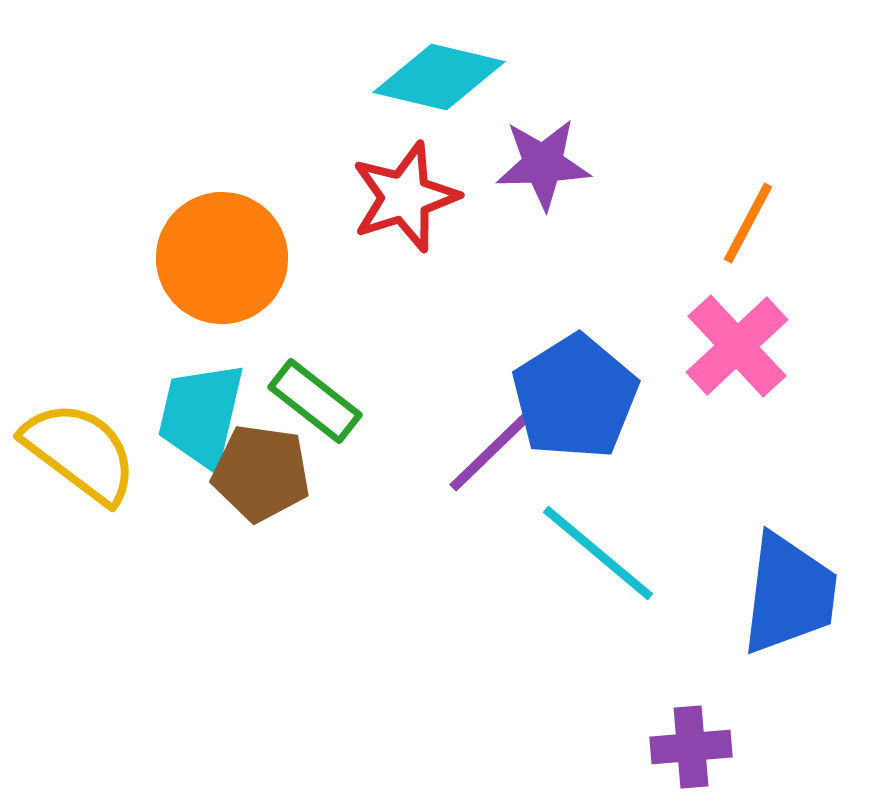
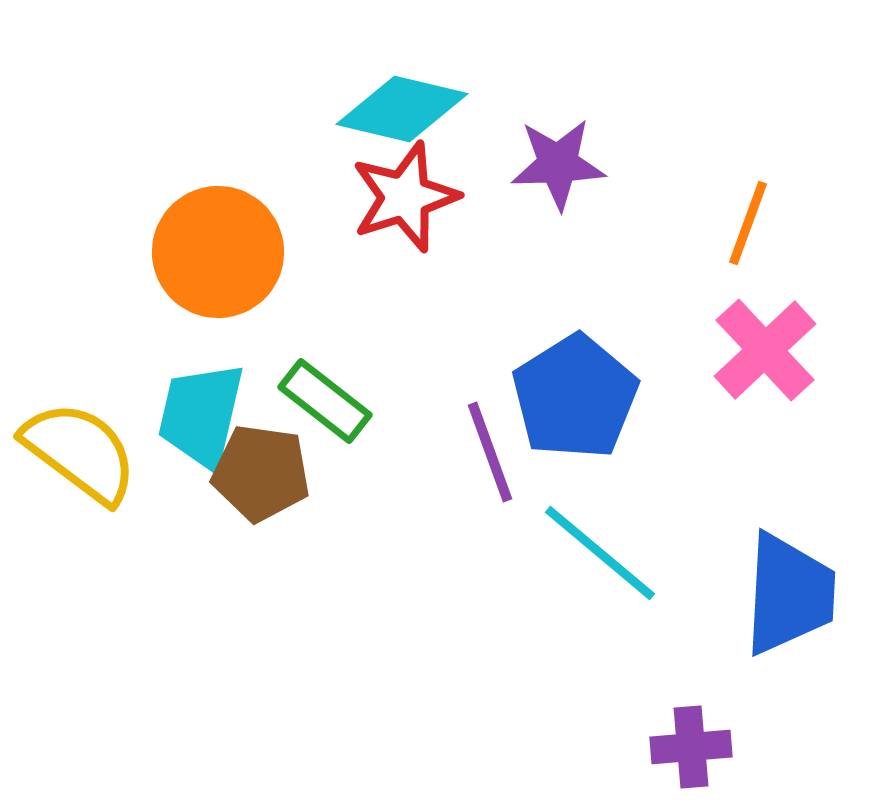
cyan diamond: moved 37 px left, 32 px down
purple star: moved 15 px right
orange line: rotated 8 degrees counterclockwise
orange circle: moved 4 px left, 6 px up
pink cross: moved 28 px right, 4 px down
green rectangle: moved 10 px right
purple line: rotated 66 degrees counterclockwise
cyan line: moved 2 px right
blue trapezoid: rotated 4 degrees counterclockwise
